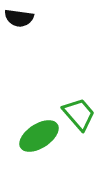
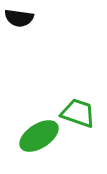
green trapezoid: moved 1 px left, 1 px up; rotated 30 degrees counterclockwise
